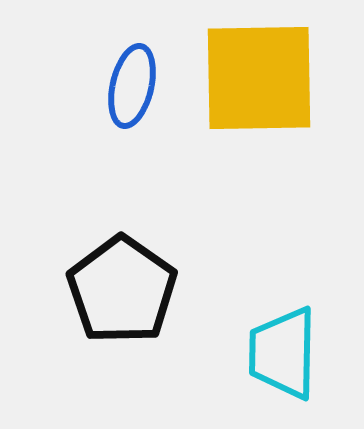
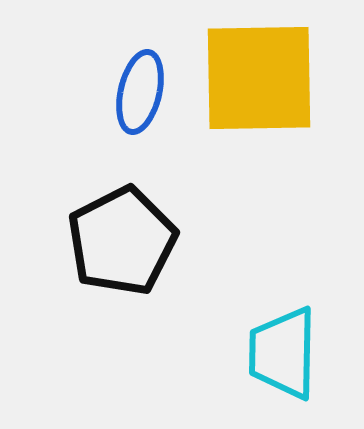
blue ellipse: moved 8 px right, 6 px down
black pentagon: moved 49 px up; rotated 10 degrees clockwise
